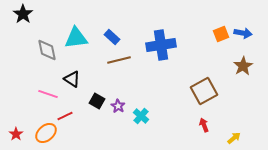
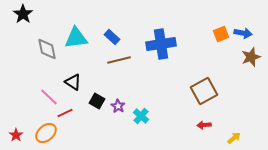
blue cross: moved 1 px up
gray diamond: moved 1 px up
brown star: moved 8 px right, 9 px up; rotated 12 degrees clockwise
black triangle: moved 1 px right, 3 px down
pink line: moved 1 px right, 3 px down; rotated 24 degrees clockwise
red line: moved 3 px up
red arrow: rotated 72 degrees counterclockwise
red star: moved 1 px down
